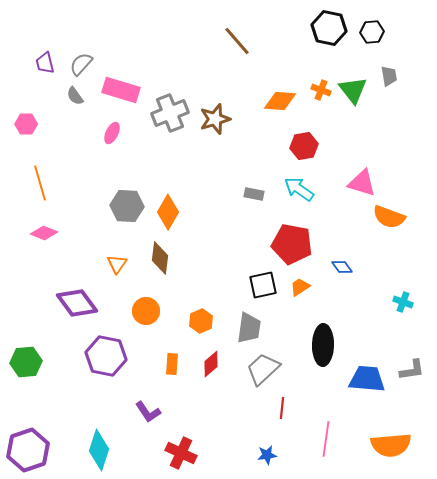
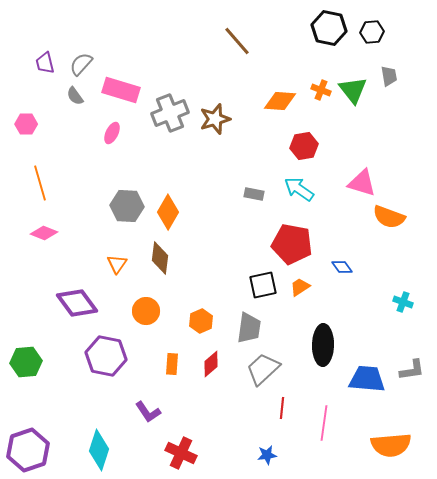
pink line at (326, 439): moved 2 px left, 16 px up
